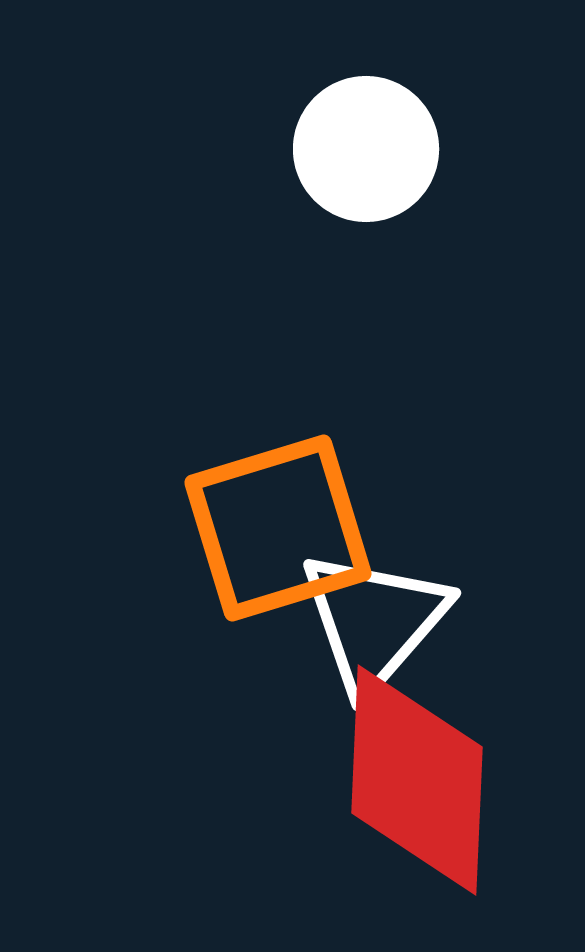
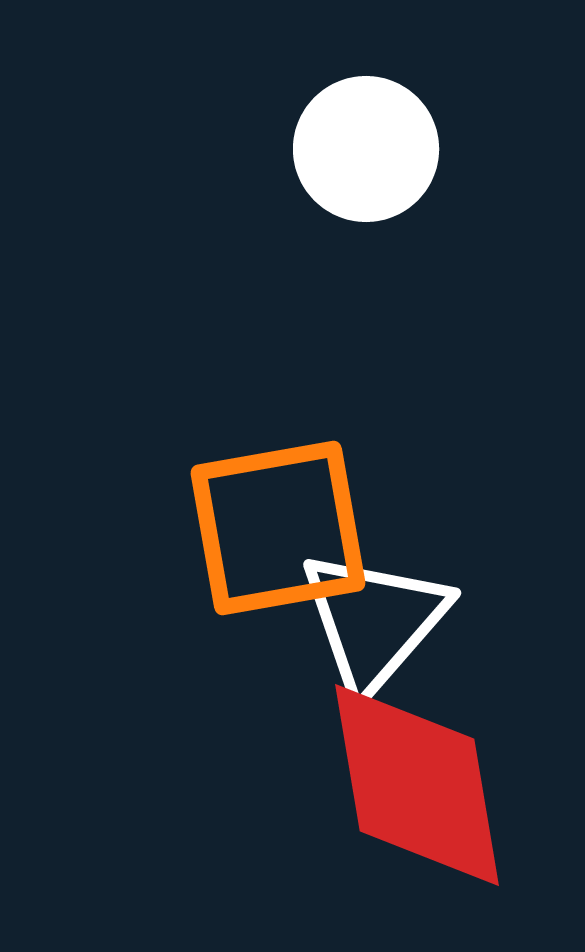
orange square: rotated 7 degrees clockwise
red diamond: moved 5 px down; rotated 12 degrees counterclockwise
